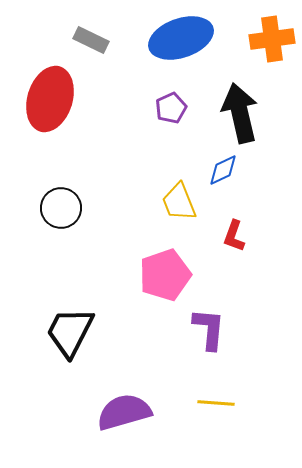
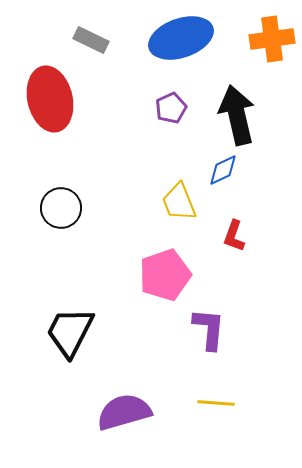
red ellipse: rotated 30 degrees counterclockwise
black arrow: moved 3 px left, 2 px down
